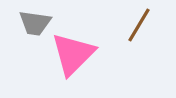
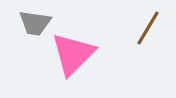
brown line: moved 9 px right, 3 px down
